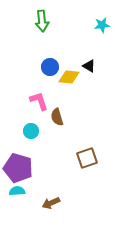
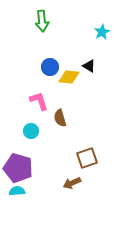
cyan star: moved 7 px down; rotated 21 degrees counterclockwise
brown semicircle: moved 3 px right, 1 px down
brown arrow: moved 21 px right, 20 px up
